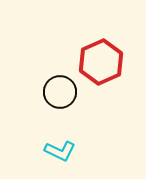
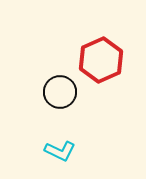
red hexagon: moved 2 px up
